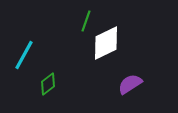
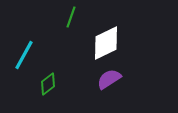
green line: moved 15 px left, 4 px up
purple semicircle: moved 21 px left, 5 px up
